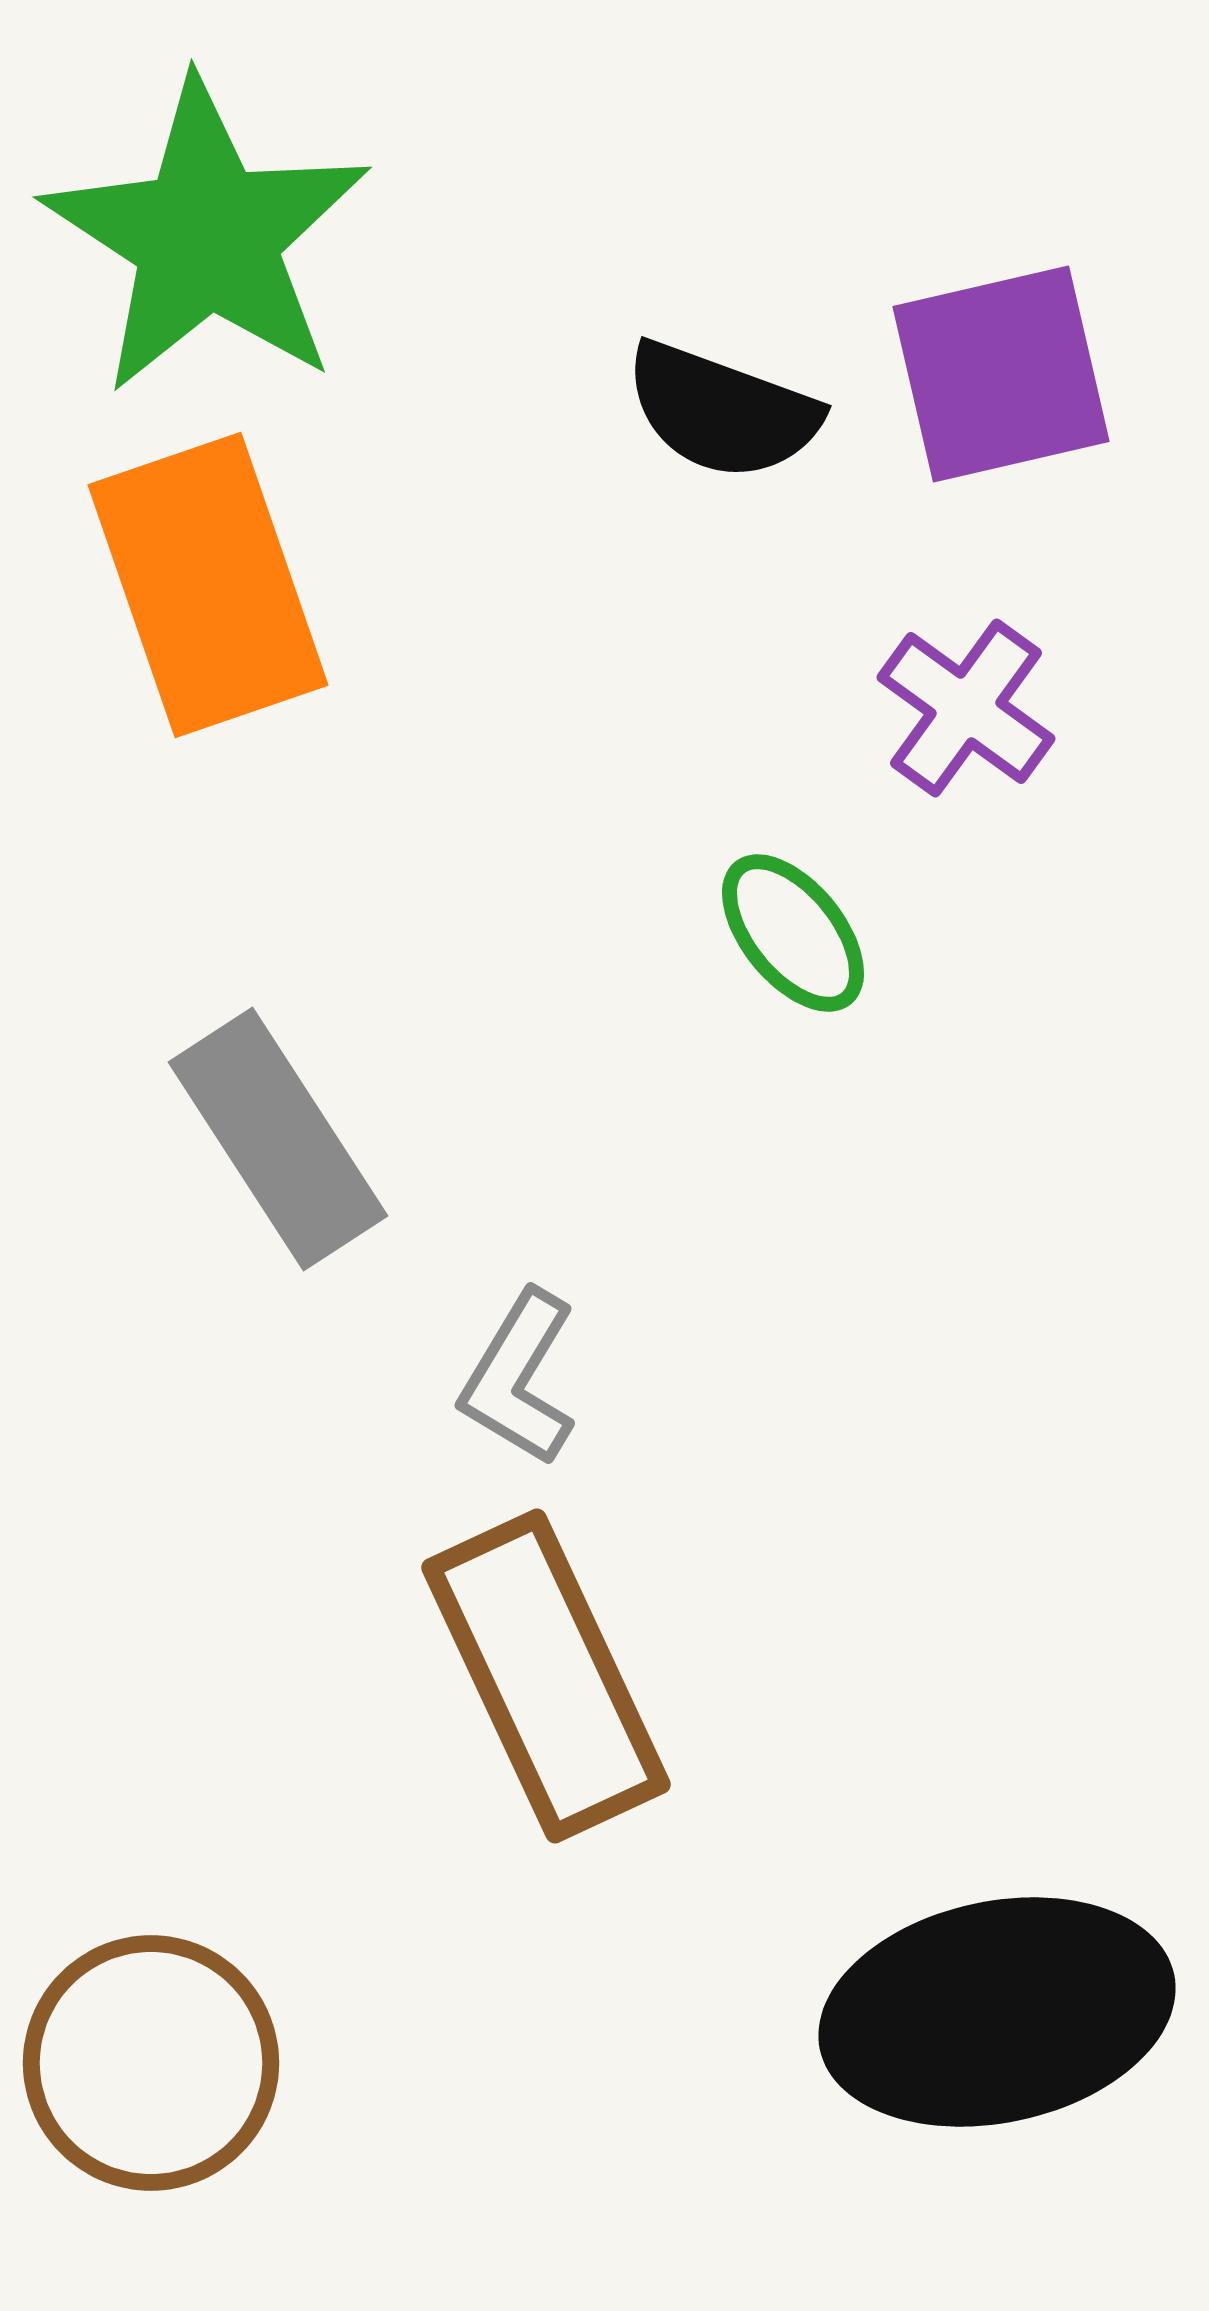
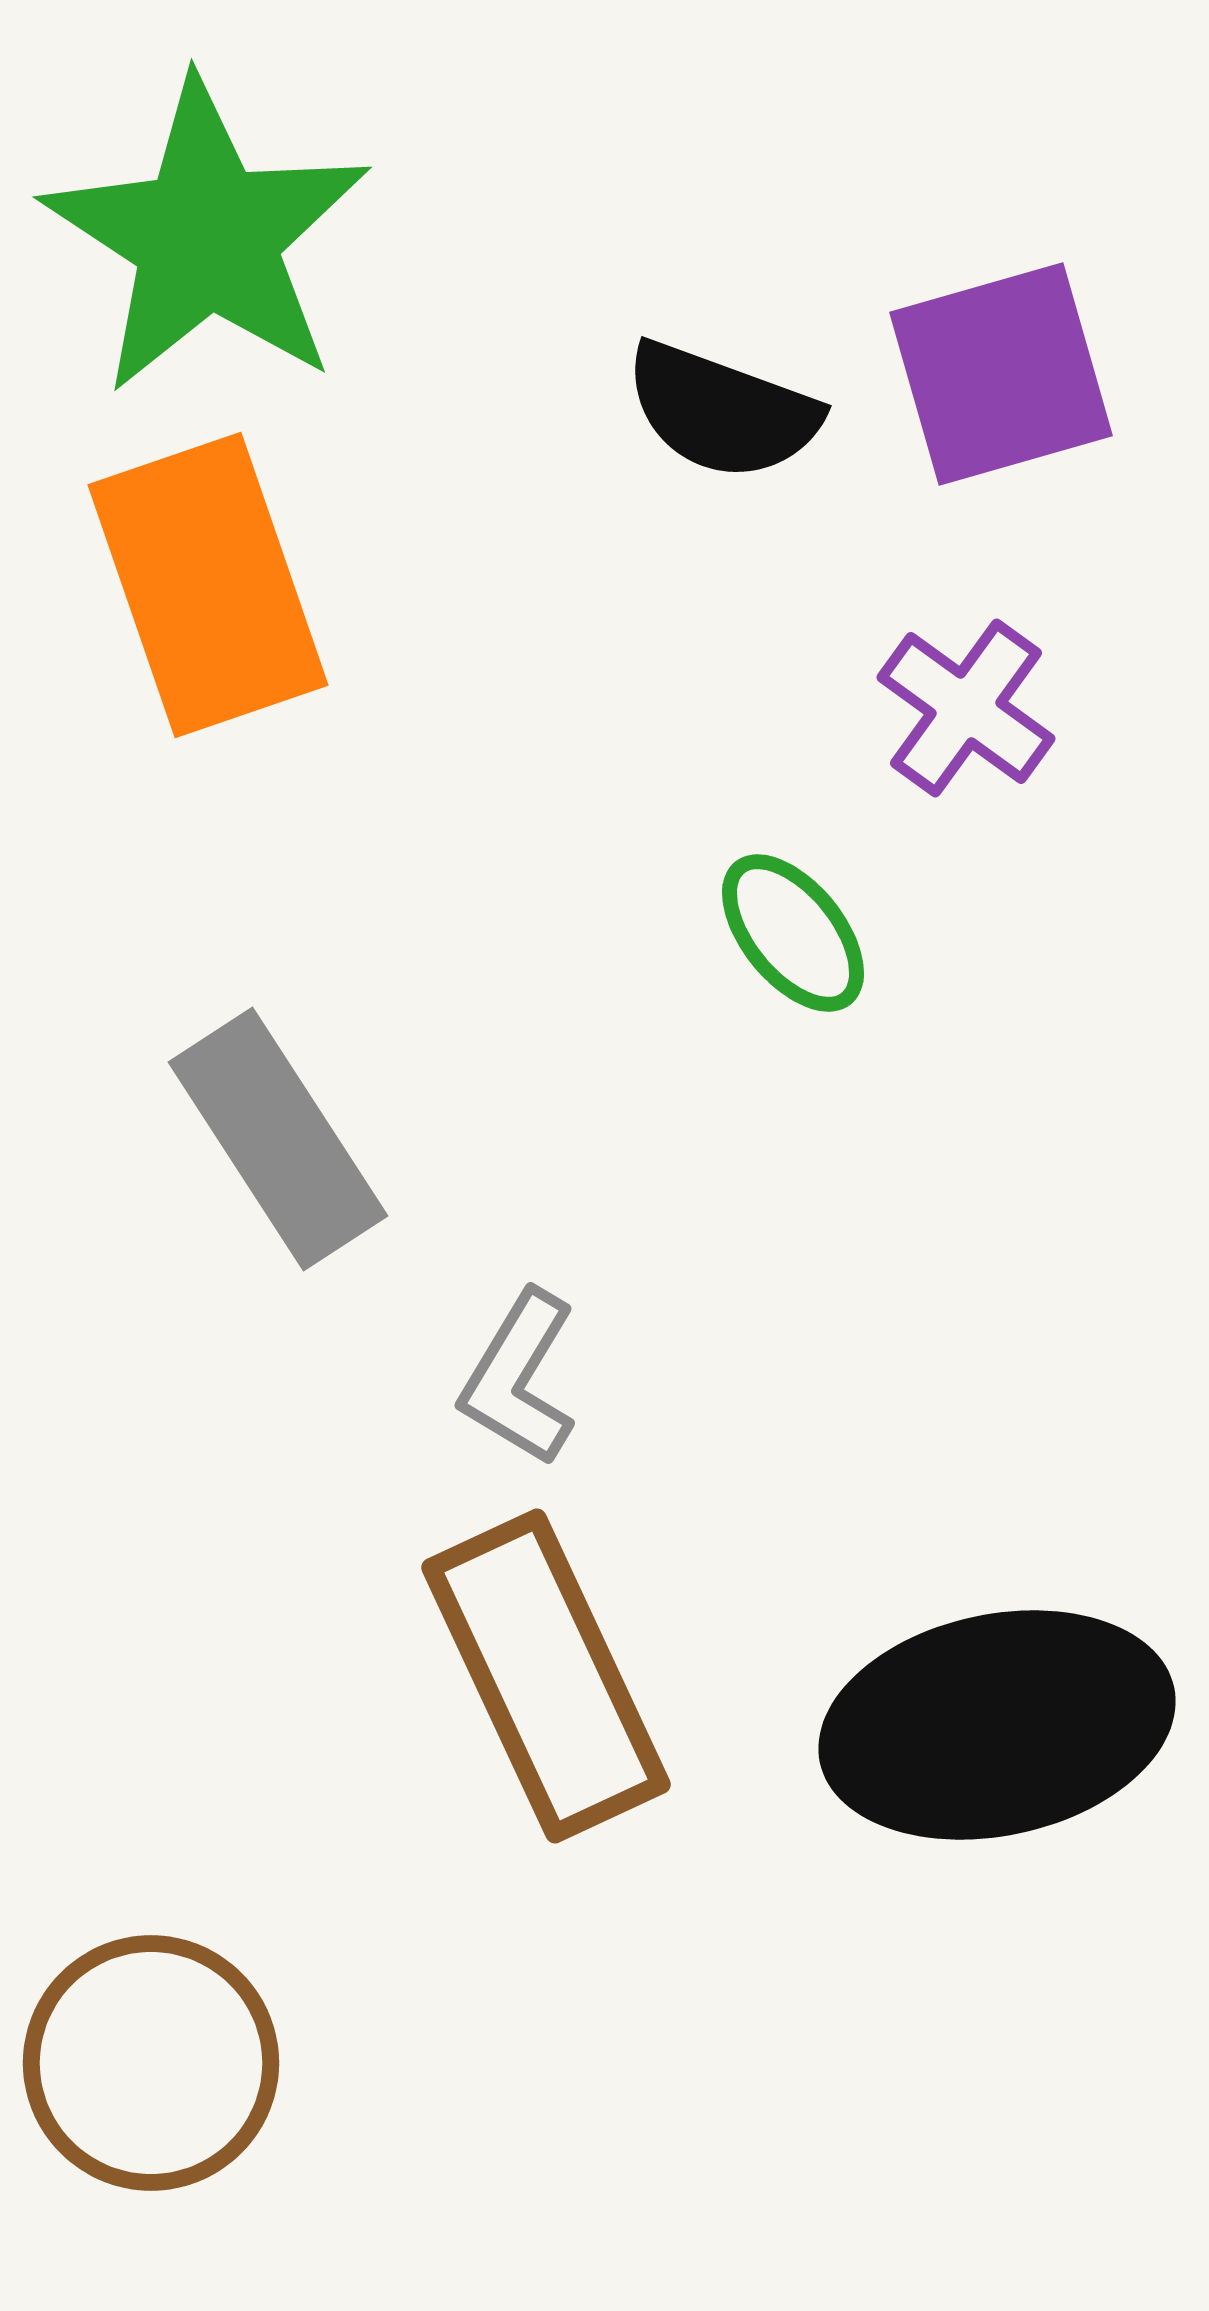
purple square: rotated 3 degrees counterclockwise
black ellipse: moved 287 px up
